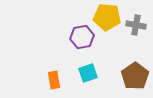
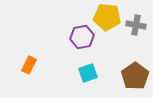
orange rectangle: moved 25 px left, 15 px up; rotated 36 degrees clockwise
